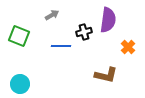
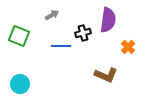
black cross: moved 1 px left, 1 px down
brown L-shape: rotated 10 degrees clockwise
